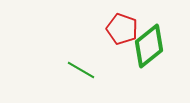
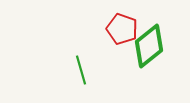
green line: rotated 44 degrees clockwise
